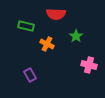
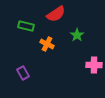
red semicircle: rotated 36 degrees counterclockwise
green star: moved 1 px right, 1 px up
pink cross: moved 5 px right; rotated 14 degrees counterclockwise
purple rectangle: moved 7 px left, 2 px up
